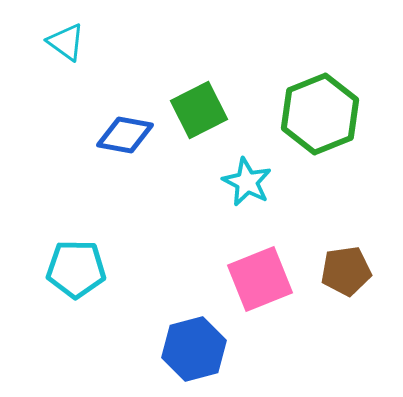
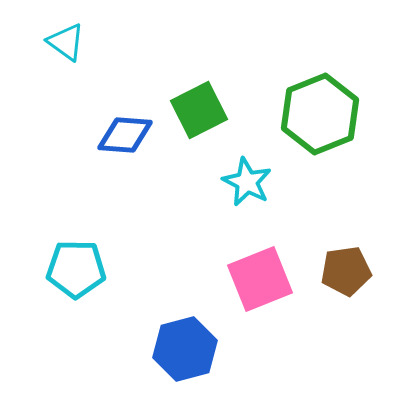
blue diamond: rotated 6 degrees counterclockwise
blue hexagon: moved 9 px left
